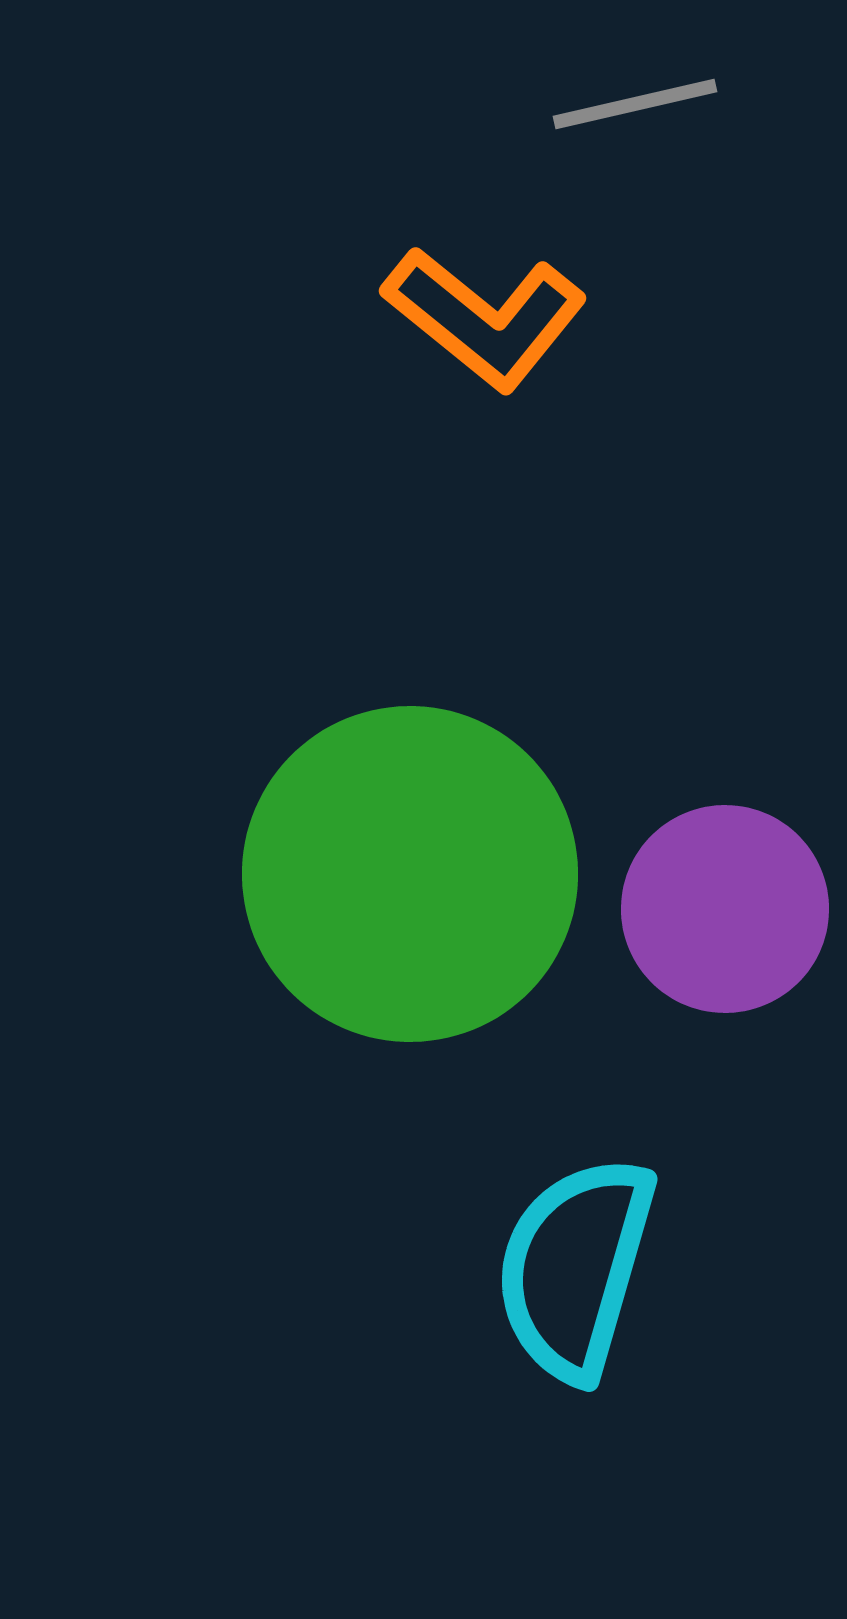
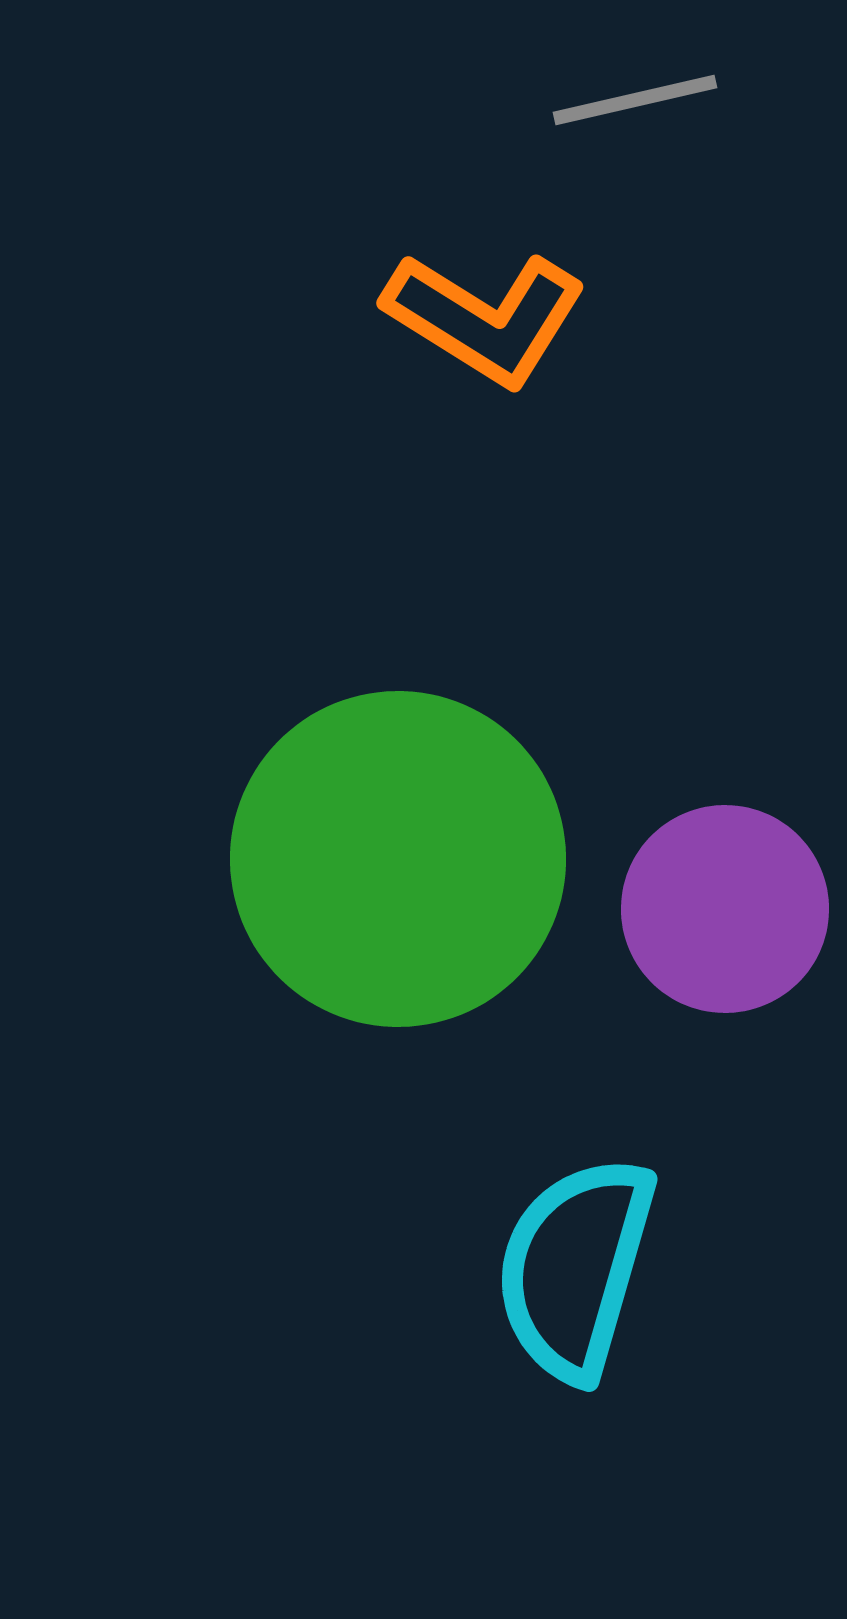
gray line: moved 4 px up
orange L-shape: rotated 7 degrees counterclockwise
green circle: moved 12 px left, 15 px up
